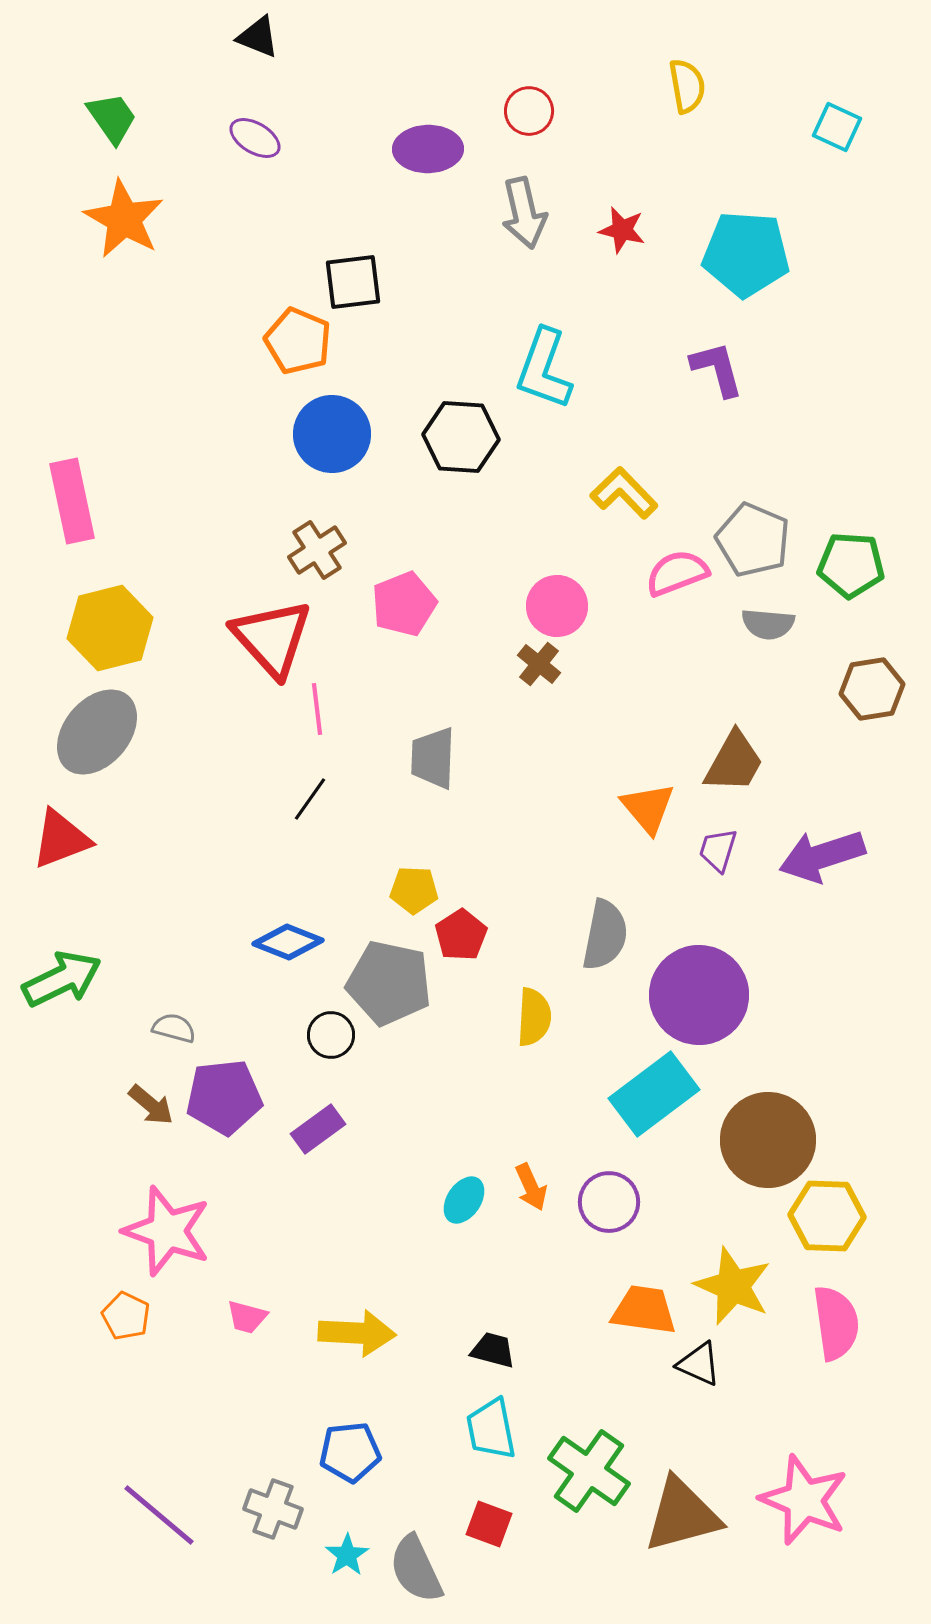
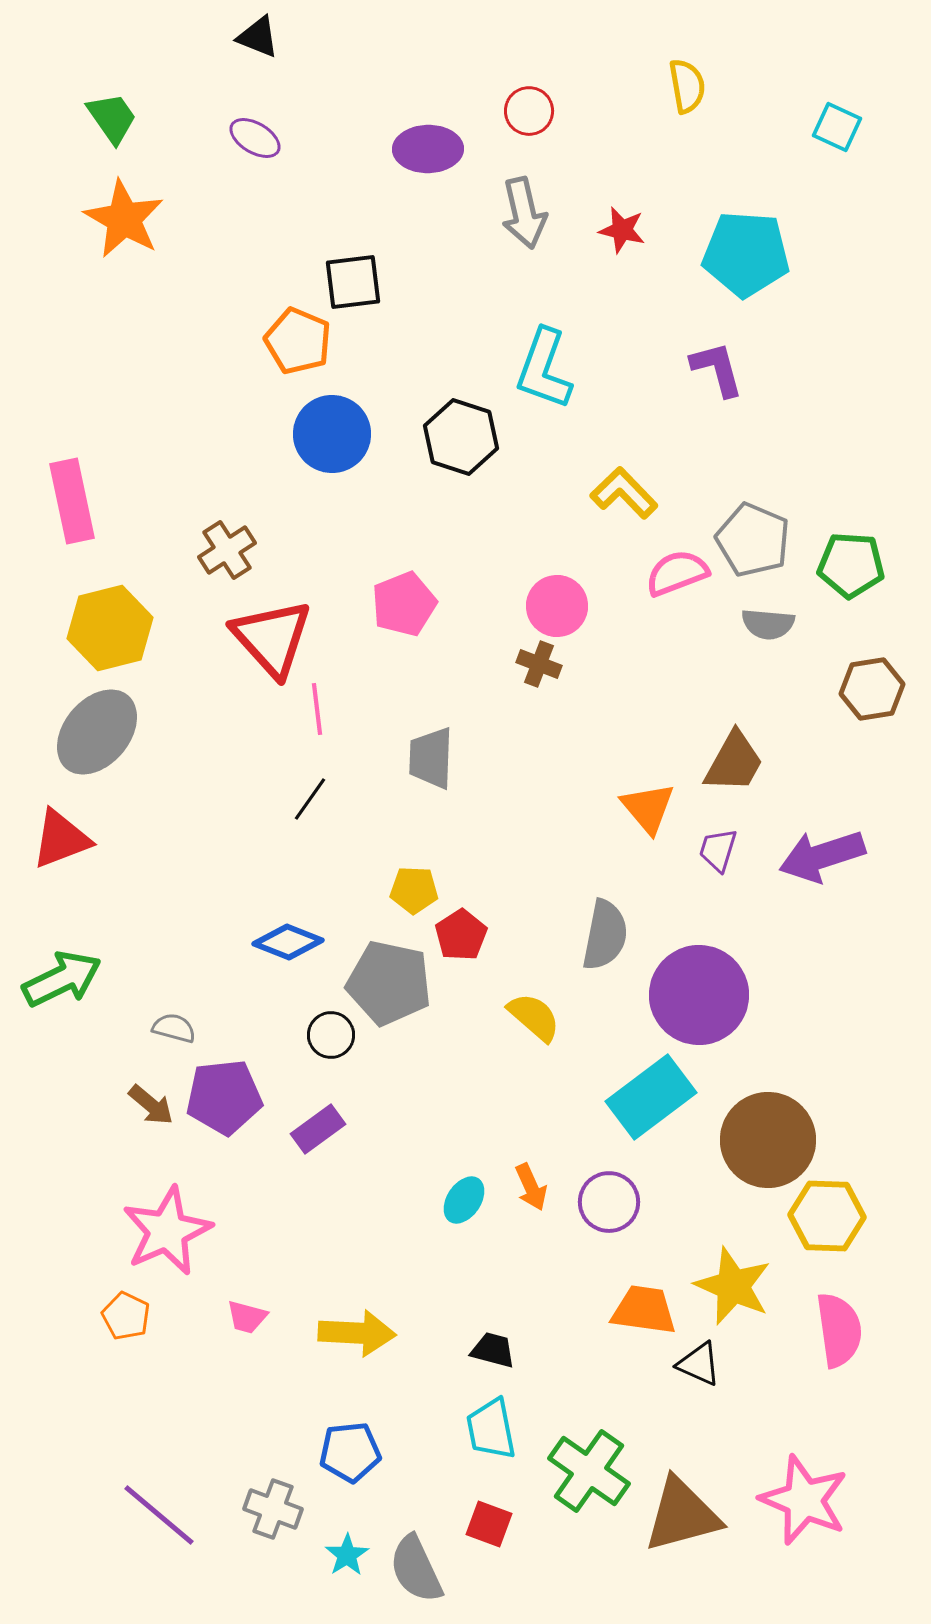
black hexagon at (461, 437): rotated 14 degrees clockwise
brown cross at (317, 550): moved 90 px left
brown cross at (539, 664): rotated 18 degrees counterclockwise
gray trapezoid at (433, 758): moved 2 px left
yellow semicircle at (534, 1017): rotated 52 degrees counterclockwise
cyan rectangle at (654, 1094): moved 3 px left, 3 px down
pink star at (167, 1231): rotated 28 degrees clockwise
pink semicircle at (836, 1323): moved 3 px right, 7 px down
